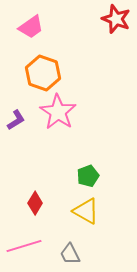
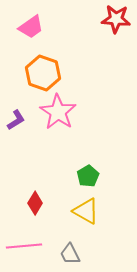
red star: rotated 16 degrees counterclockwise
green pentagon: rotated 10 degrees counterclockwise
pink line: rotated 12 degrees clockwise
